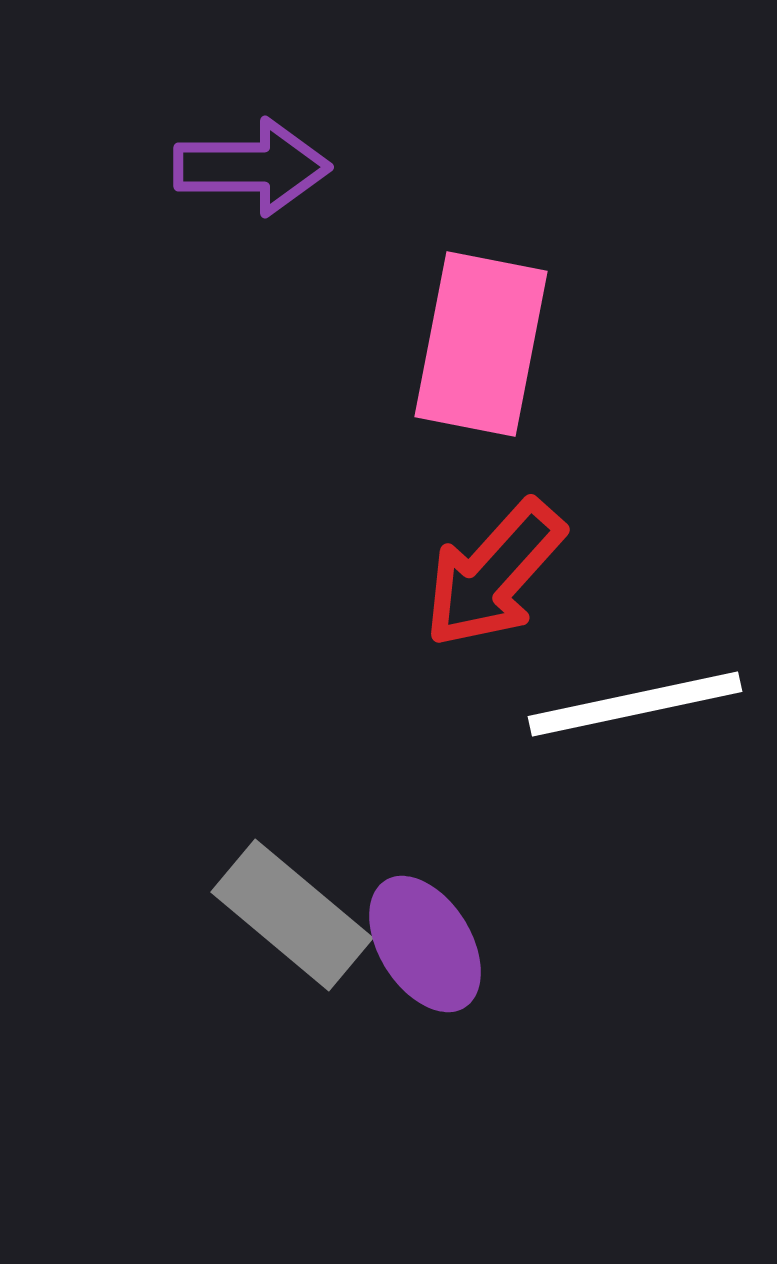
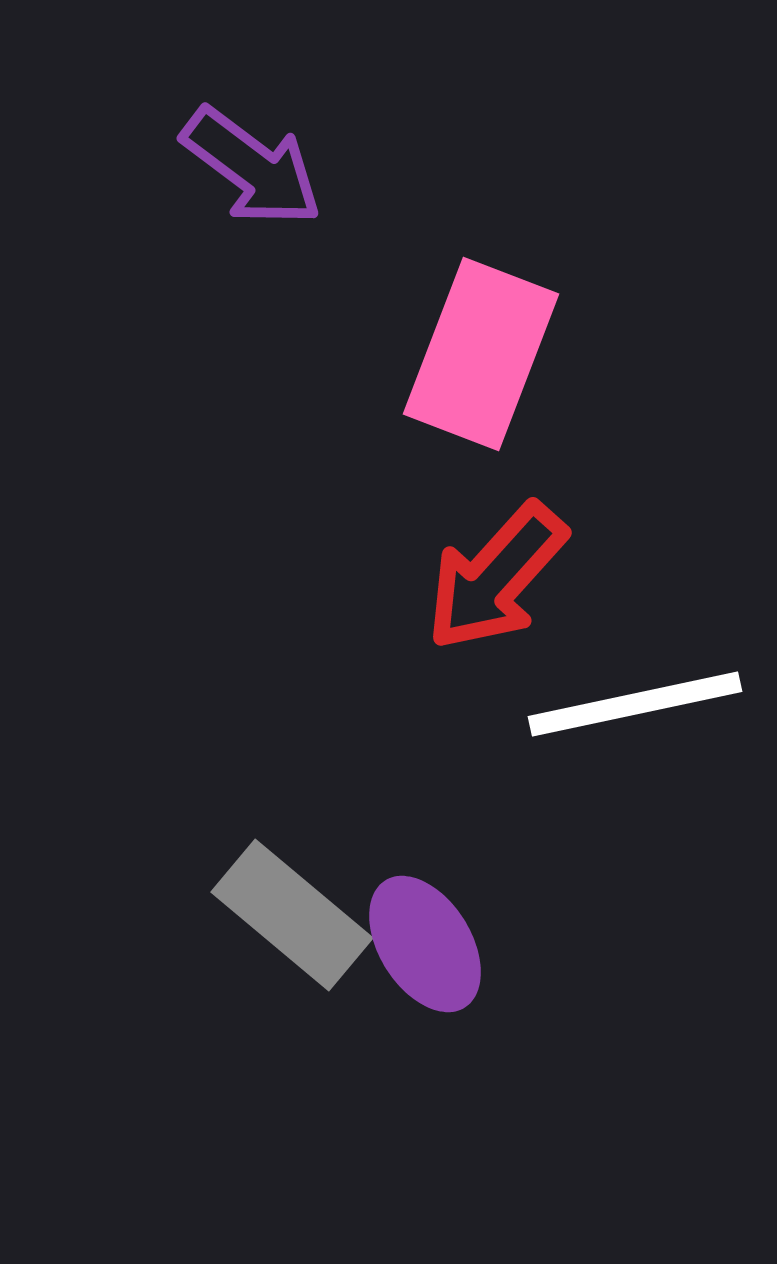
purple arrow: rotated 37 degrees clockwise
pink rectangle: moved 10 px down; rotated 10 degrees clockwise
red arrow: moved 2 px right, 3 px down
